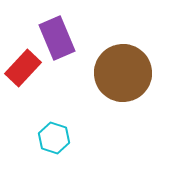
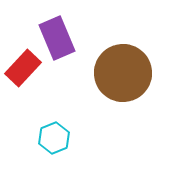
cyan hexagon: rotated 20 degrees clockwise
